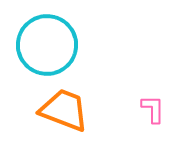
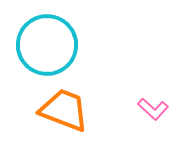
pink L-shape: rotated 132 degrees clockwise
